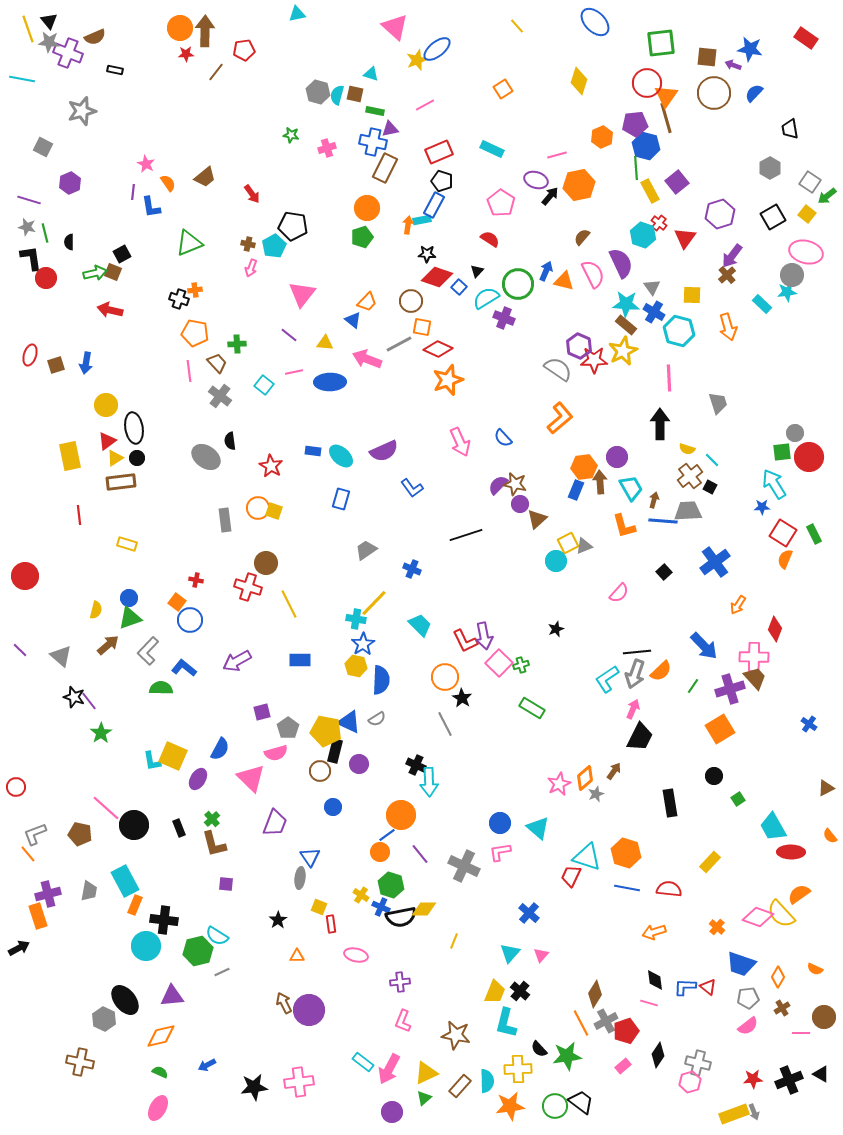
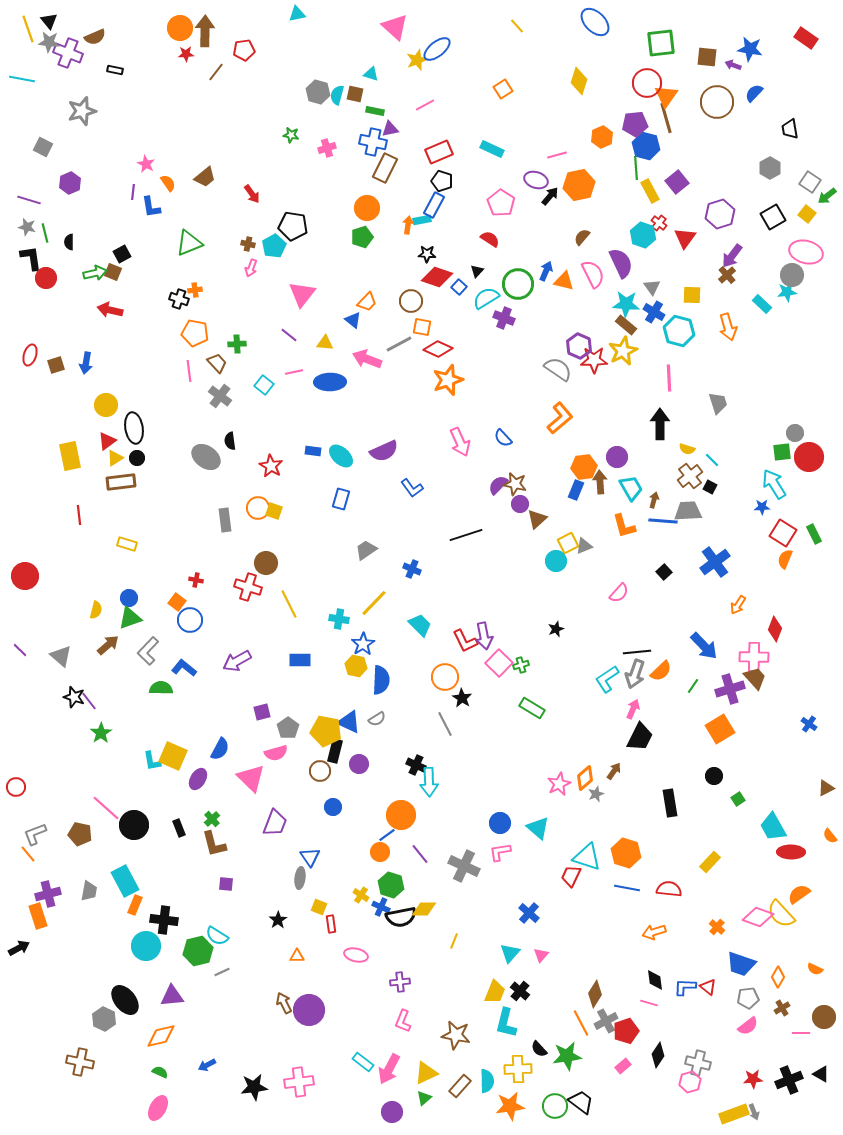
brown circle at (714, 93): moved 3 px right, 9 px down
cyan cross at (356, 619): moved 17 px left
